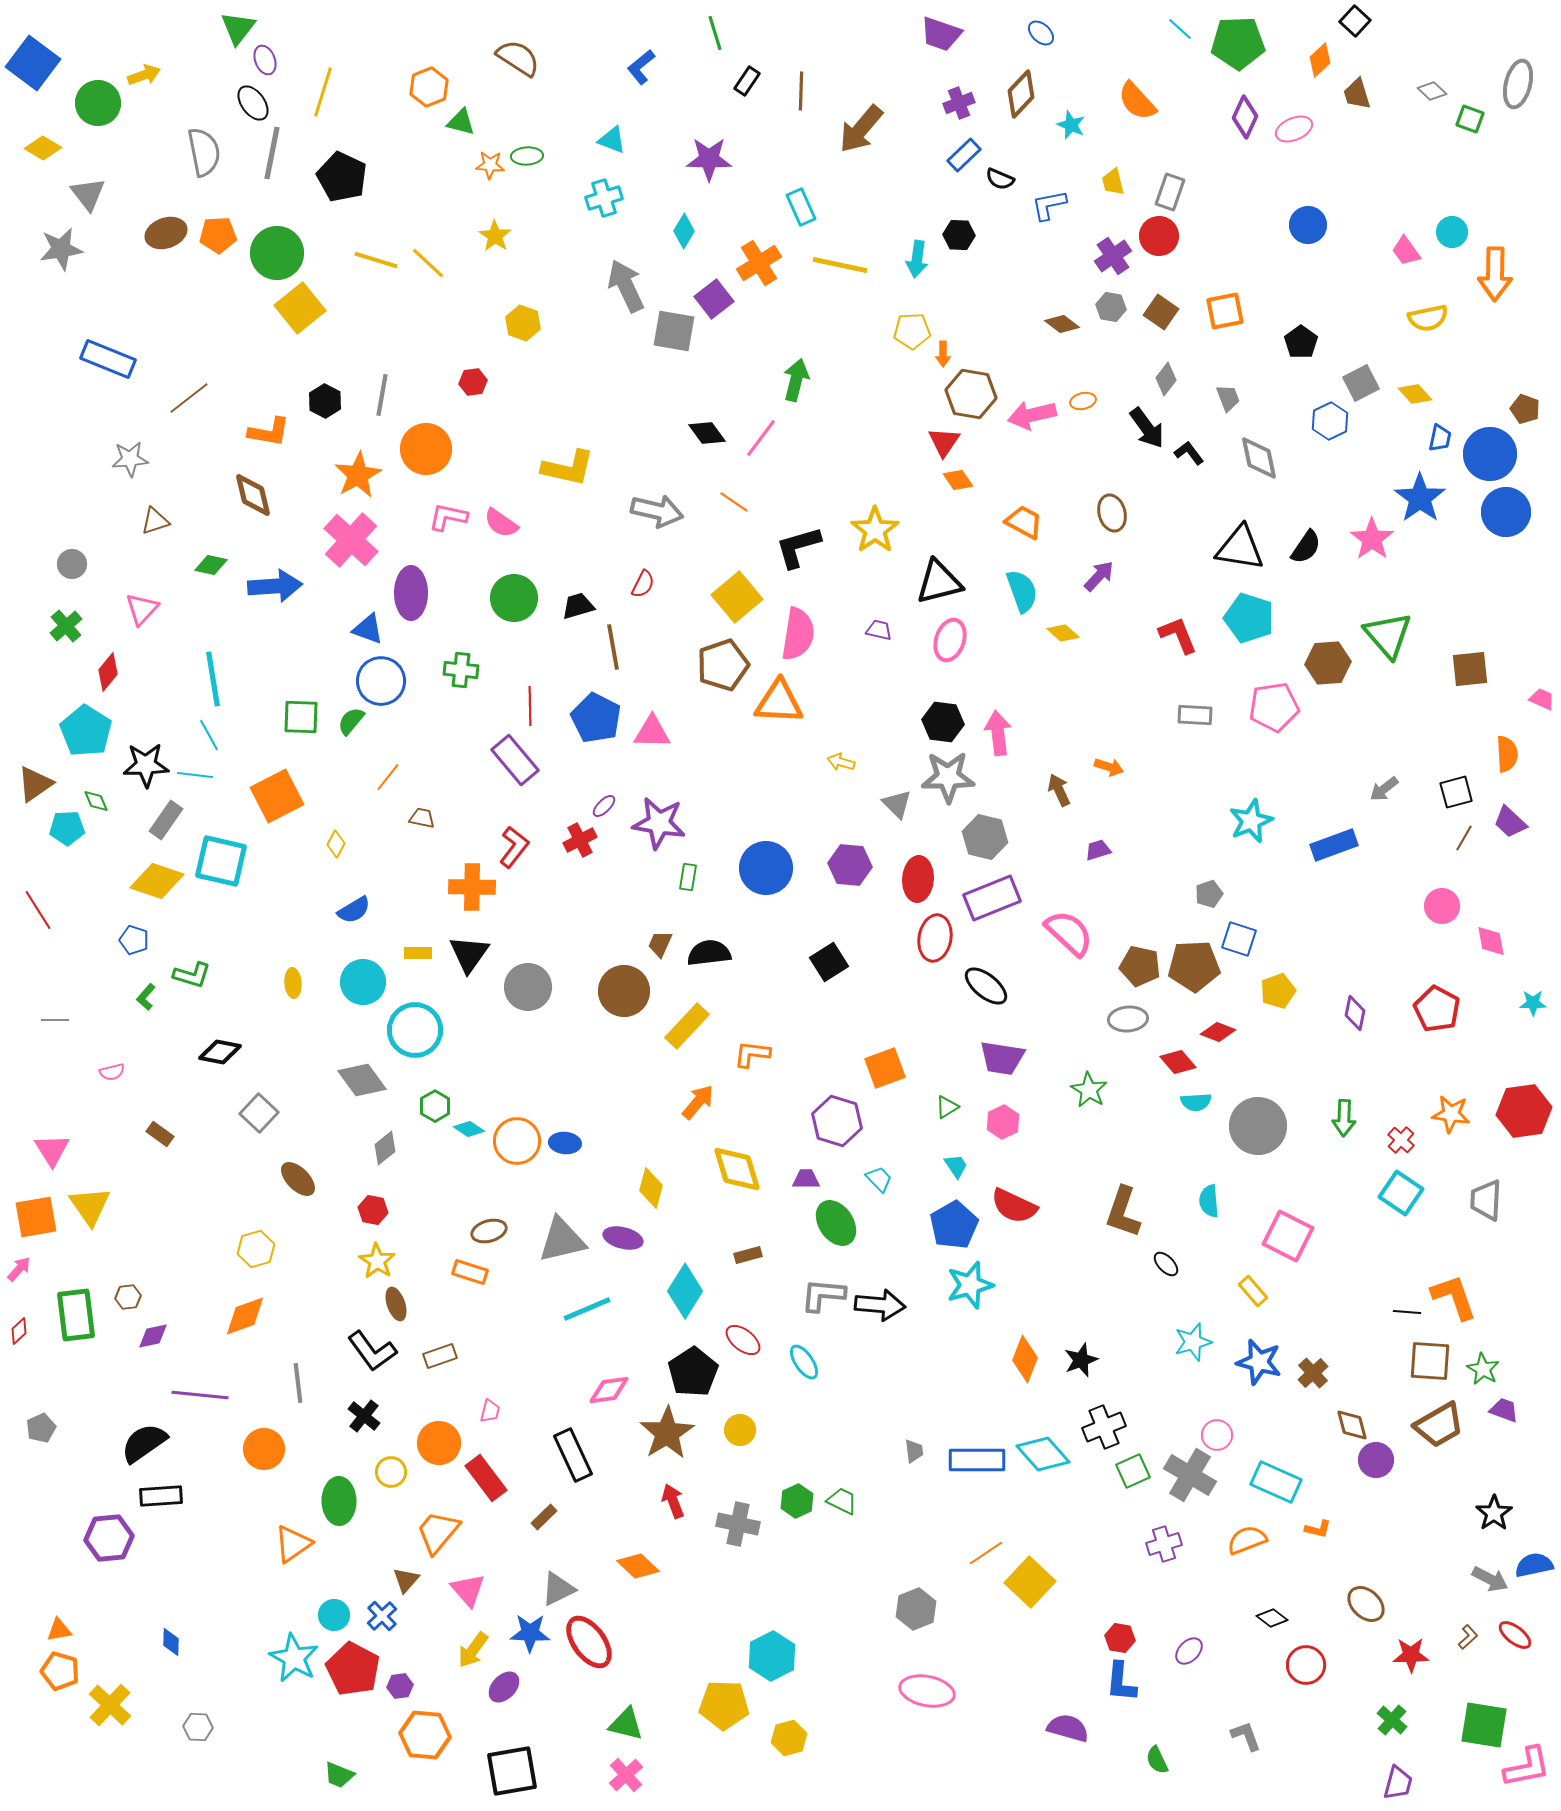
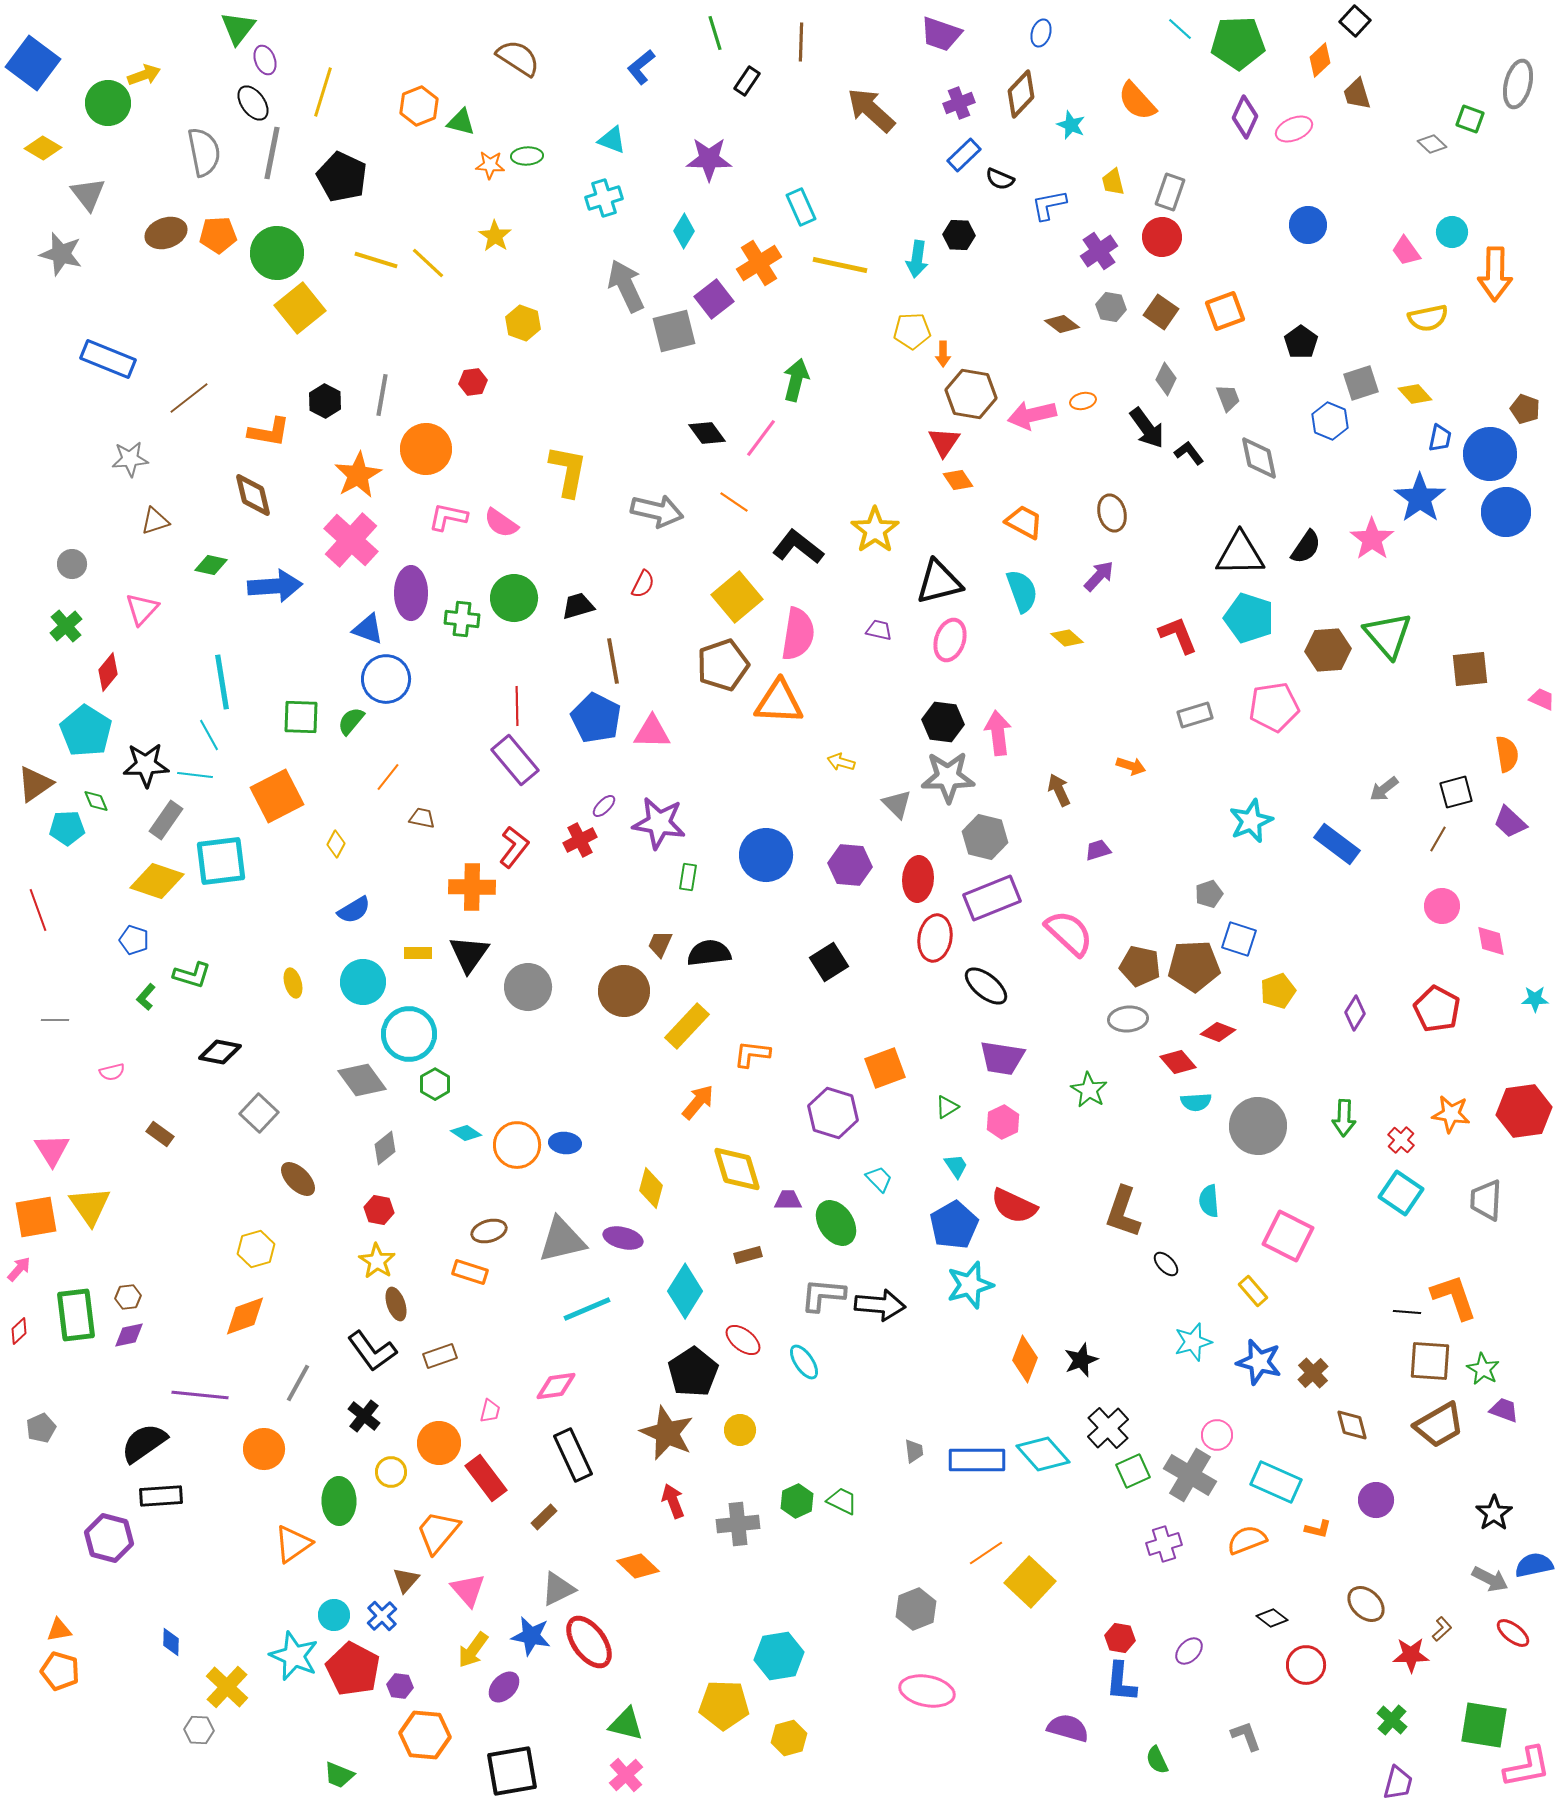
blue ellipse at (1041, 33): rotated 64 degrees clockwise
orange hexagon at (429, 87): moved 10 px left, 19 px down
brown line at (801, 91): moved 49 px up
gray diamond at (1432, 91): moved 53 px down
green circle at (98, 103): moved 10 px right
brown arrow at (861, 129): moved 10 px right, 19 px up; rotated 92 degrees clockwise
red circle at (1159, 236): moved 3 px right, 1 px down
gray star at (61, 249): moved 5 px down; rotated 24 degrees clockwise
purple cross at (1113, 256): moved 14 px left, 5 px up
orange square at (1225, 311): rotated 9 degrees counterclockwise
gray square at (674, 331): rotated 24 degrees counterclockwise
gray diamond at (1166, 379): rotated 12 degrees counterclockwise
gray square at (1361, 383): rotated 9 degrees clockwise
blue hexagon at (1330, 421): rotated 12 degrees counterclockwise
yellow L-shape at (568, 468): moved 3 px down; rotated 92 degrees counterclockwise
black L-shape at (798, 547): rotated 54 degrees clockwise
black triangle at (1240, 548): moved 6 px down; rotated 10 degrees counterclockwise
yellow diamond at (1063, 633): moved 4 px right, 5 px down
brown line at (613, 647): moved 14 px down
brown hexagon at (1328, 663): moved 13 px up
green cross at (461, 670): moved 1 px right, 51 px up
cyan line at (213, 679): moved 9 px right, 3 px down
blue circle at (381, 681): moved 5 px right, 2 px up
red line at (530, 706): moved 13 px left
gray rectangle at (1195, 715): rotated 20 degrees counterclockwise
orange semicircle at (1507, 754): rotated 6 degrees counterclockwise
orange arrow at (1109, 767): moved 22 px right, 1 px up
brown line at (1464, 838): moved 26 px left, 1 px down
blue rectangle at (1334, 845): moved 3 px right, 1 px up; rotated 57 degrees clockwise
cyan square at (221, 861): rotated 20 degrees counterclockwise
blue circle at (766, 868): moved 13 px up
red line at (38, 910): rotated 12 degrees clockwise
yellow ellipse at (293, 983): rotated 12 degrees counterclockwise
cyan star at (1533, 1003): moved 2 px right, 4 px up
purple diamond at (1355, 1013): rotated 20 degrees clockwise
cyan circle at (415, 1030): moved 6 px left, 4 px down
green hexagon at (435, 1106): moved 22 px up
purple hexagon at (837, 1121): moved 4 px left, 8 px up
cyan diamond at (469, 1129): moved 3 px left, 4 px down
orange circle at (517, 1141): moved 4 px down
purple trapezoid at (806, 1179): moved 18 px left, 21 px down
red hexagon at (373, 1210): moved 6 px right
purple diamond at (153, 1336): moved 24 px left, 1 px up
gray line at (298, 1383): rotated 36 degrees clockwise
pink diamond at (609, 1390): moved 53 px left, 4 px up
black cross at (1104, 1427): moved 4 px right, 1 px down; rotated 21 degrees counterclockwise
brown star at (667, 1433): rotated 16 degrees counterclockwise
purple circle at (1376, 1460): moved 40 px down
gray cross at (738, 1524): rotated 18 degrees counterclockwise
purple hexagon at (109, 1538): rotated 21 degrees clockwise
blue star at (530, 1633): moved 1 px right, 3 px down; rotated 9 degrees clockwise
red ellipse at (1515, 1635): moved 2 px left, 2 px up
brown L-shape at (1468, 1637): moved 26 px left, 8 px up
cyan hexagon at (772, 1656): moved 7 px right; rotated 18 degrees clockwise
cyan star at (294, 1658): moved 2 px up; rotated 6 degrees counterclockwise
purple hexagon at (400, 1686): rotated 15 degrees clockwise
yellow cross at (110, 1705): moved 117 px right, 18 px up
gray hexagon at (198, 1727): moved 1 px right, 3 px down
